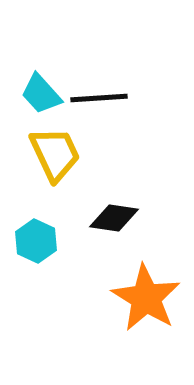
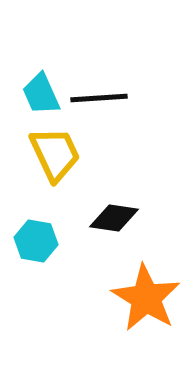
cyan trapezoid: rotated 18 degrees clockwise
cyan hexagon: rotated 15 degrees counterclockwise
